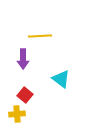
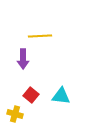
cyan triangle: moved 17 px down; rotated 30 degrees counterclockwise
red square: moved 6 px right
yellow cross: moved 2 px left; rotated 21 degrees clockwise
